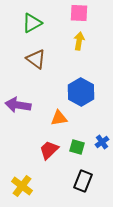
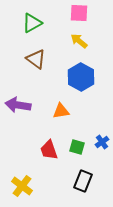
yellow arrow: rotated 60 degrees counterclockwise
blue hexagon: moved 15 px up
orange triangle: moved 2 px right, 7 px up
red trapezoid: rotated 65 degrees counterclockwise
